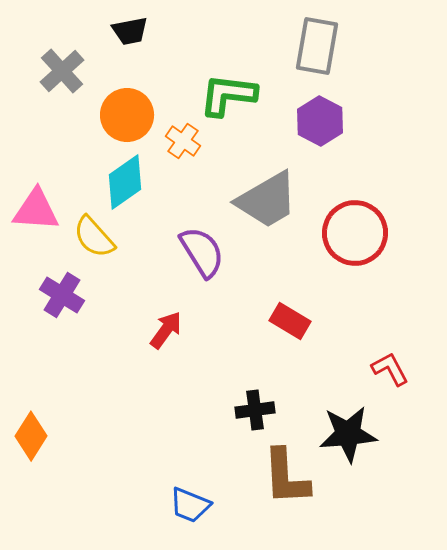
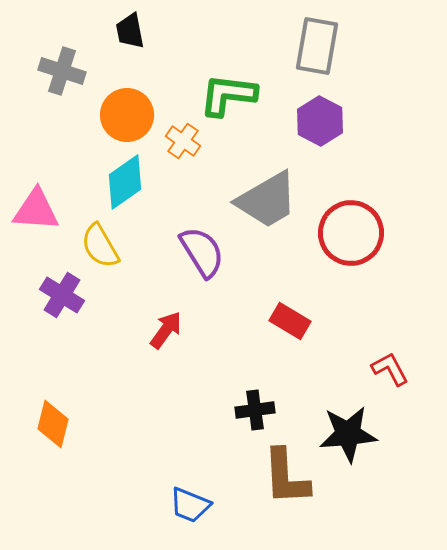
black trapezoid: rotated 90 degrees clockwise
gray cross: rotated 30 degrees counterclockwise
red circle: moved 4 px left
yellow semicircle: moved 6 px right, 9 px down; rotated 12 degrees clockwise
orange diamond: moved 22 px right, 12 px up; rotated 18 degrees counterclockwise
